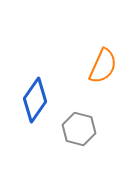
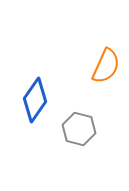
orange semicircle: moved 3 px right
